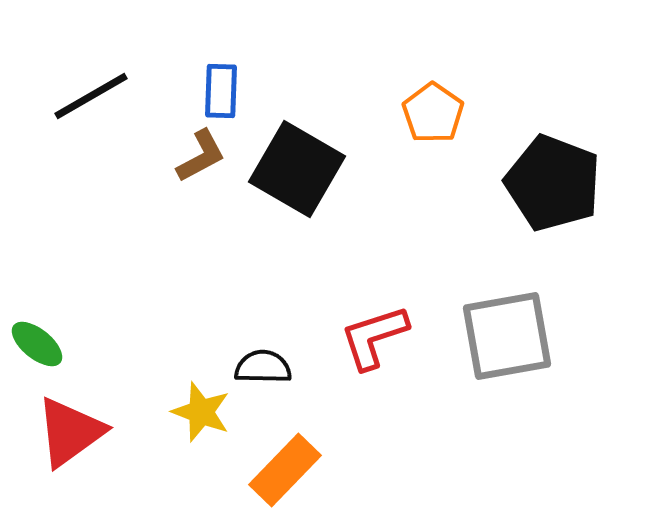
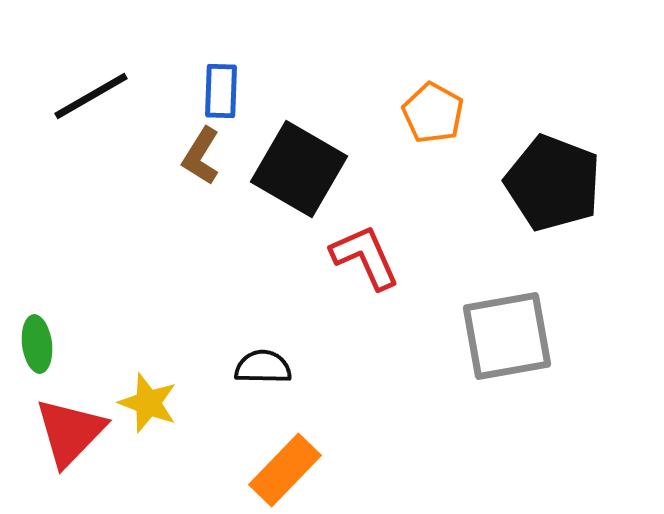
orange pentagon: rotated 6 degrees counterclockwise
brown L-shape: rotated 150 degrees clockwise
black square: moved 2 px right
red L-shape: moved 9 px left, 80 px up; rotated 84 degrees clockwise
green ellipse: rotated 44 degrees clockwise
yellow star: moved 53 px left, 9 px up
red triangle: rotated 10 degrees counterclockwise
